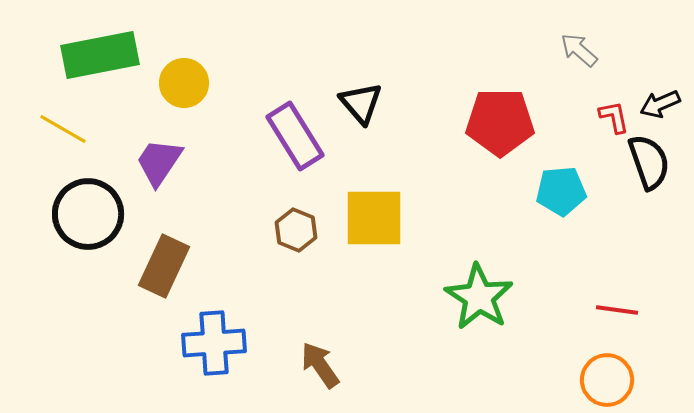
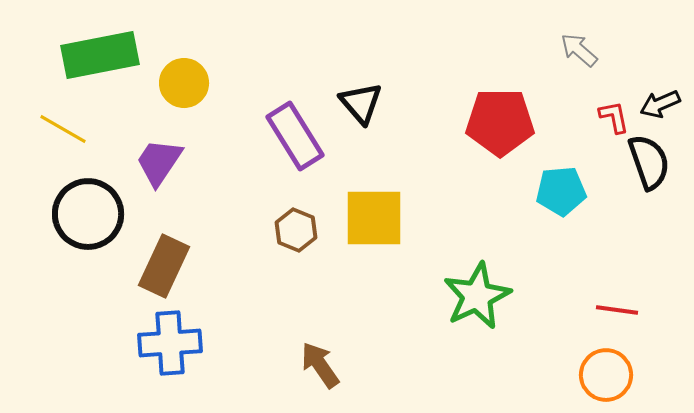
green star: moved 2 px left, 1 px up; rotated 14 degrees clockwise
blue cross: moved 44 px left
orange circle: moved 1 px left, 5 px up
